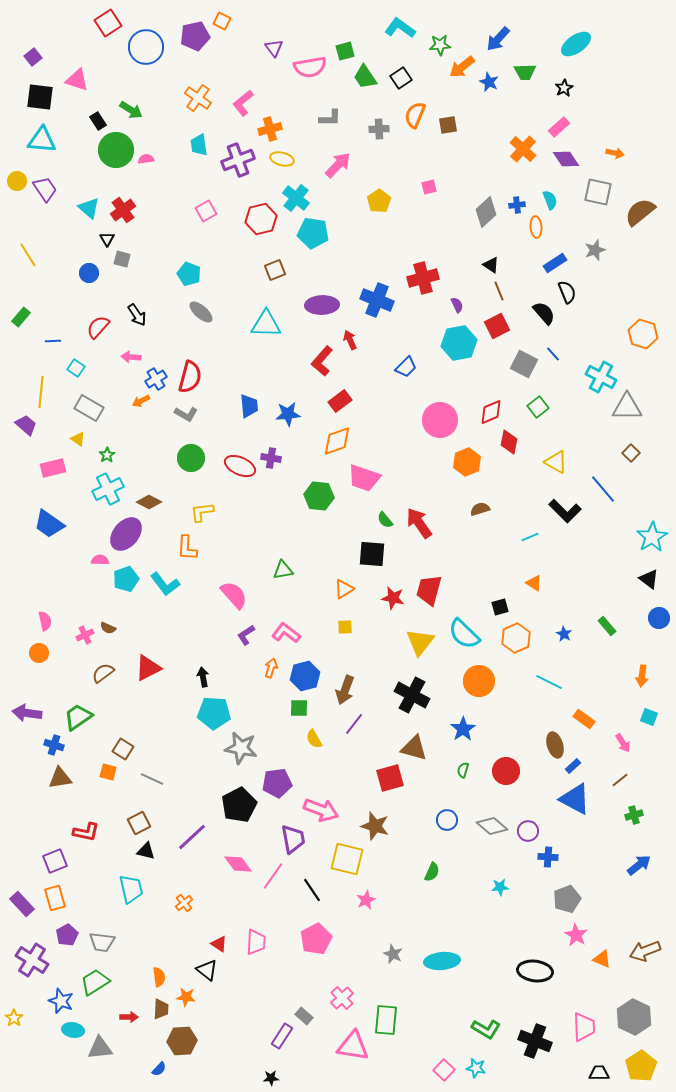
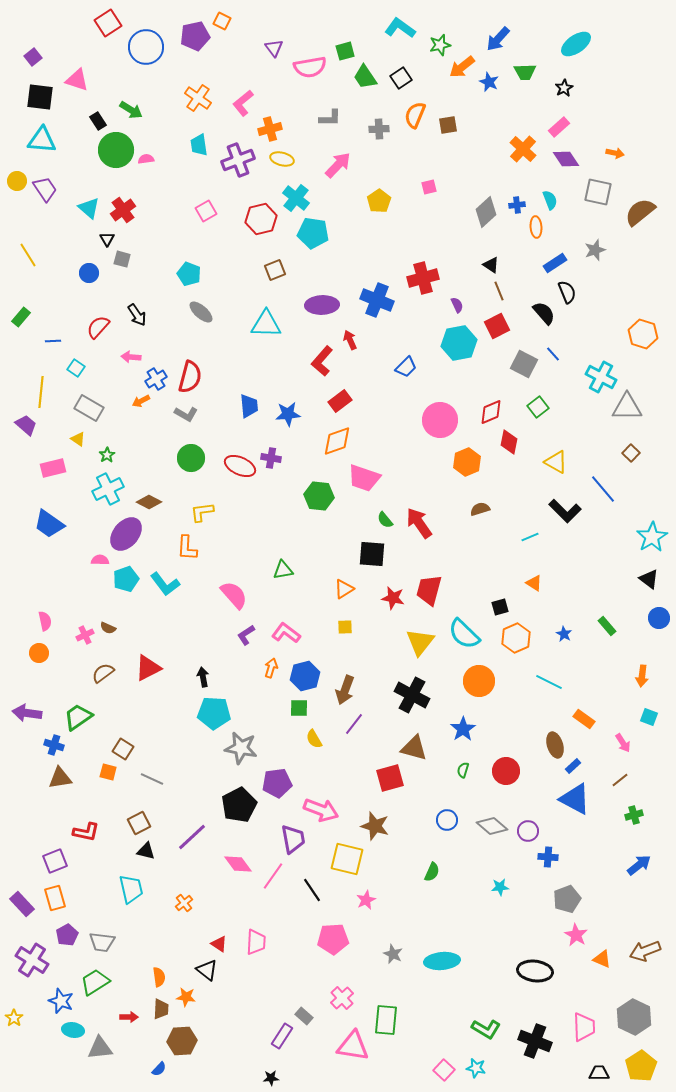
green star at (440, 45): rotated 10 degrees counterclockwise
pink pentagon at (316, 939): moved 17 px right; rotated 24 degrees clockwise
